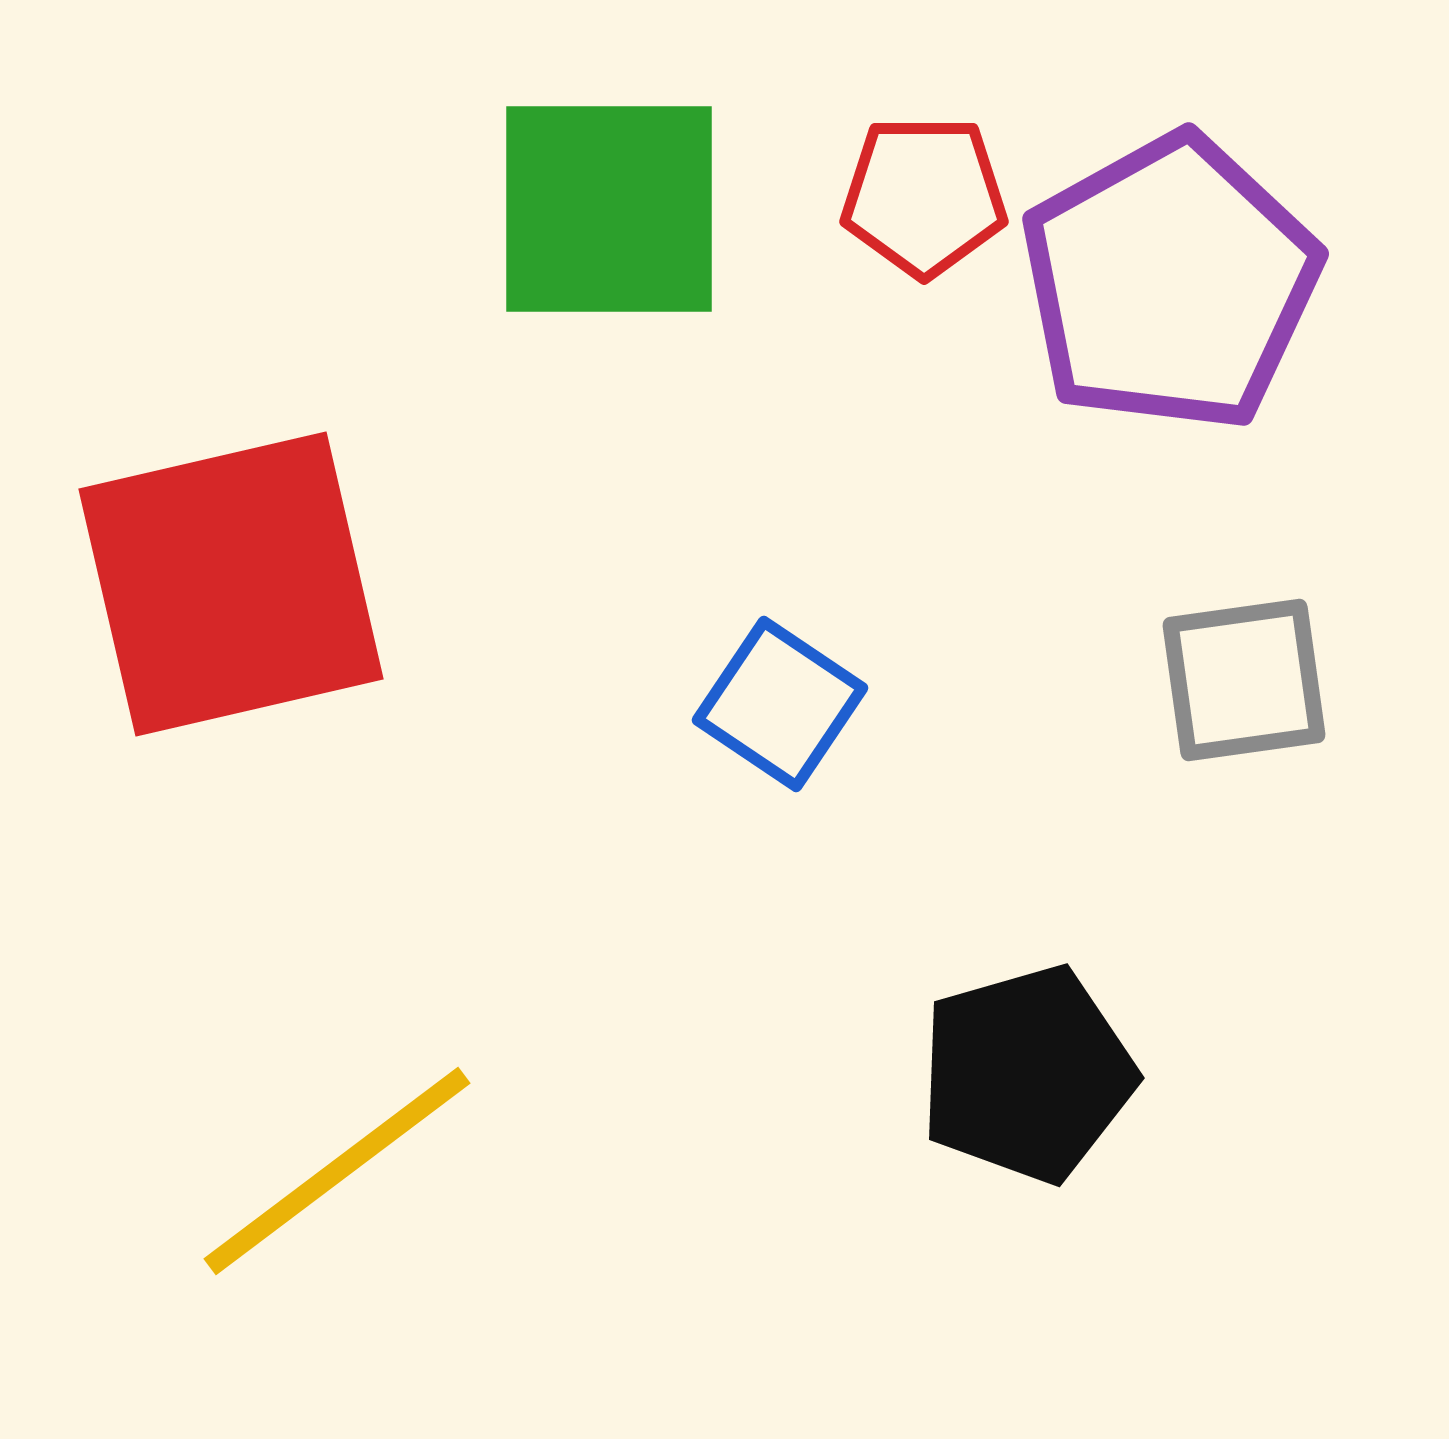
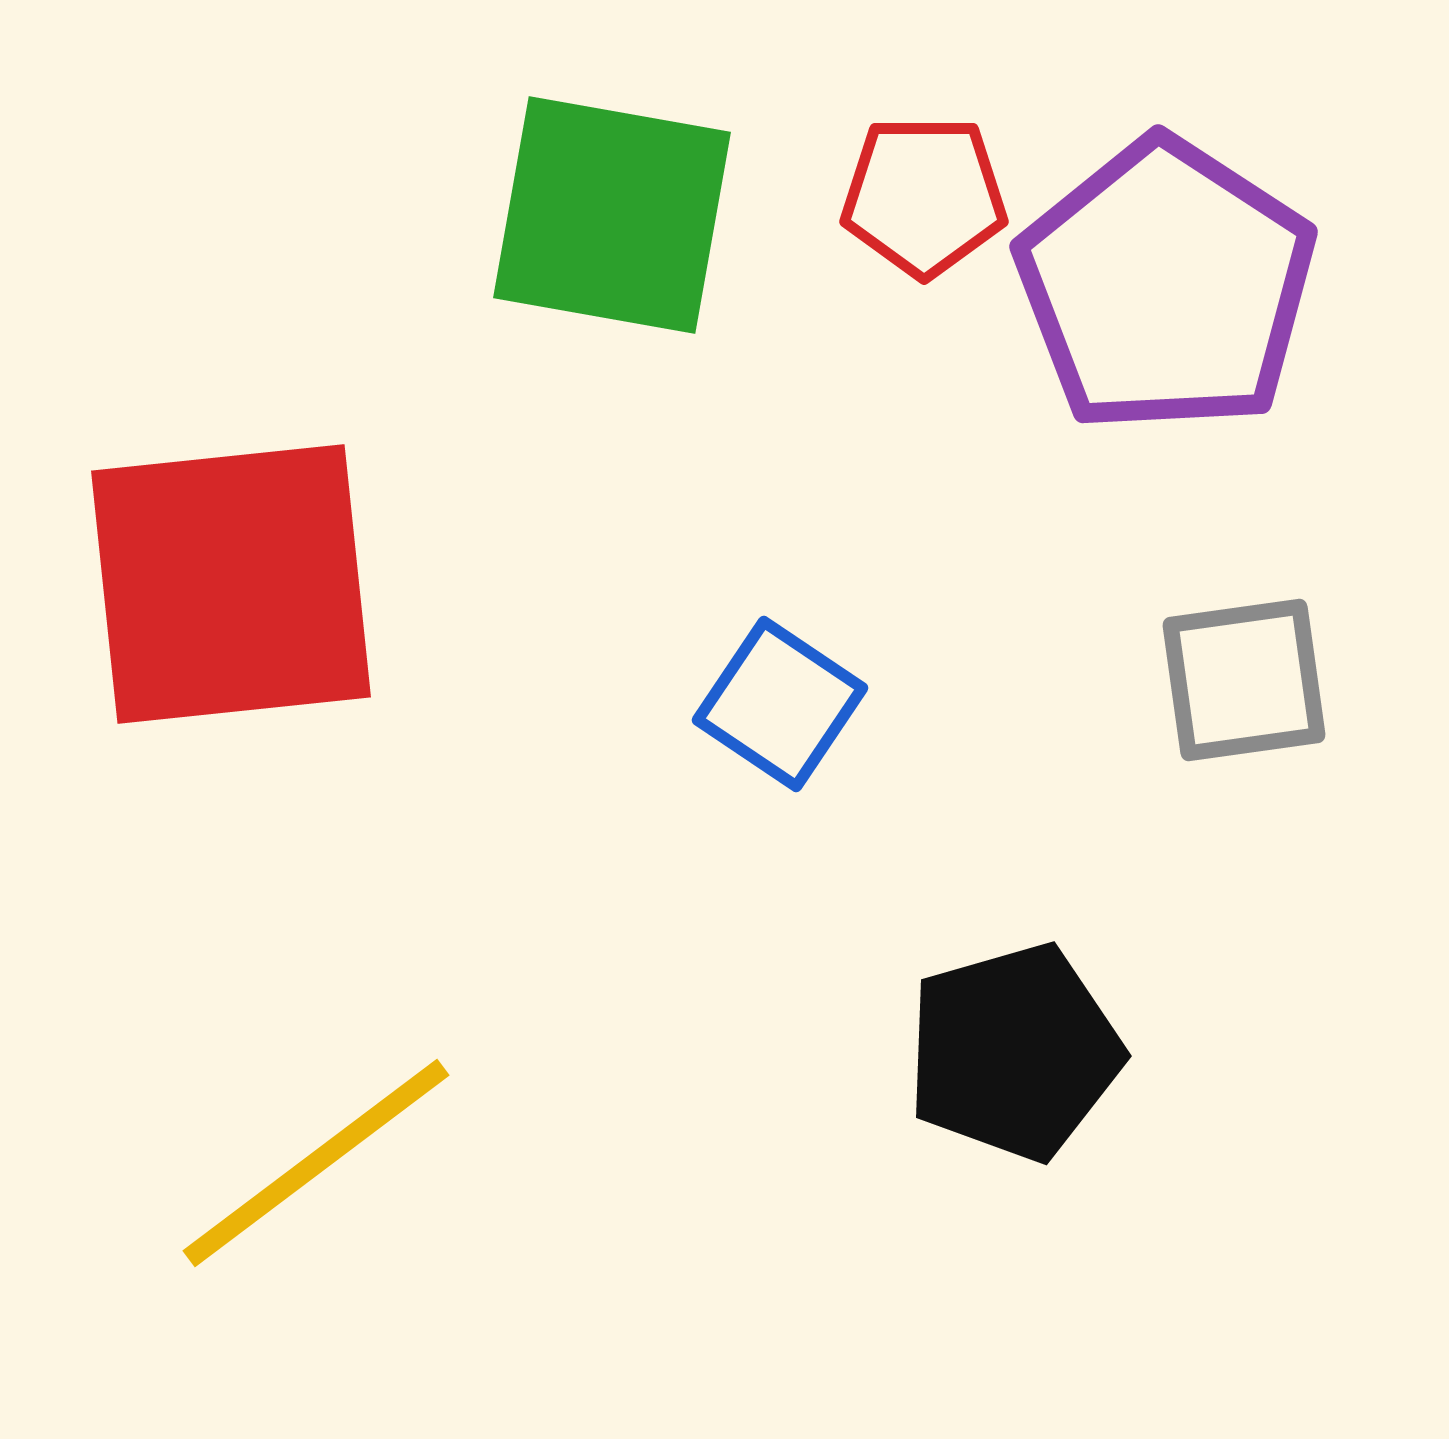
green square: moved 3 px right, 6 px down; rotated 10 degrees clockwise
purple pentagon: moved 4 px left, 3 px down; rotated 10 degrees counterclockwise
red square: rotated 7 degrees clockwise
black pentagon: moved 13 px left, 22 px up
yellow line: moved 21 px left, 8 px up
